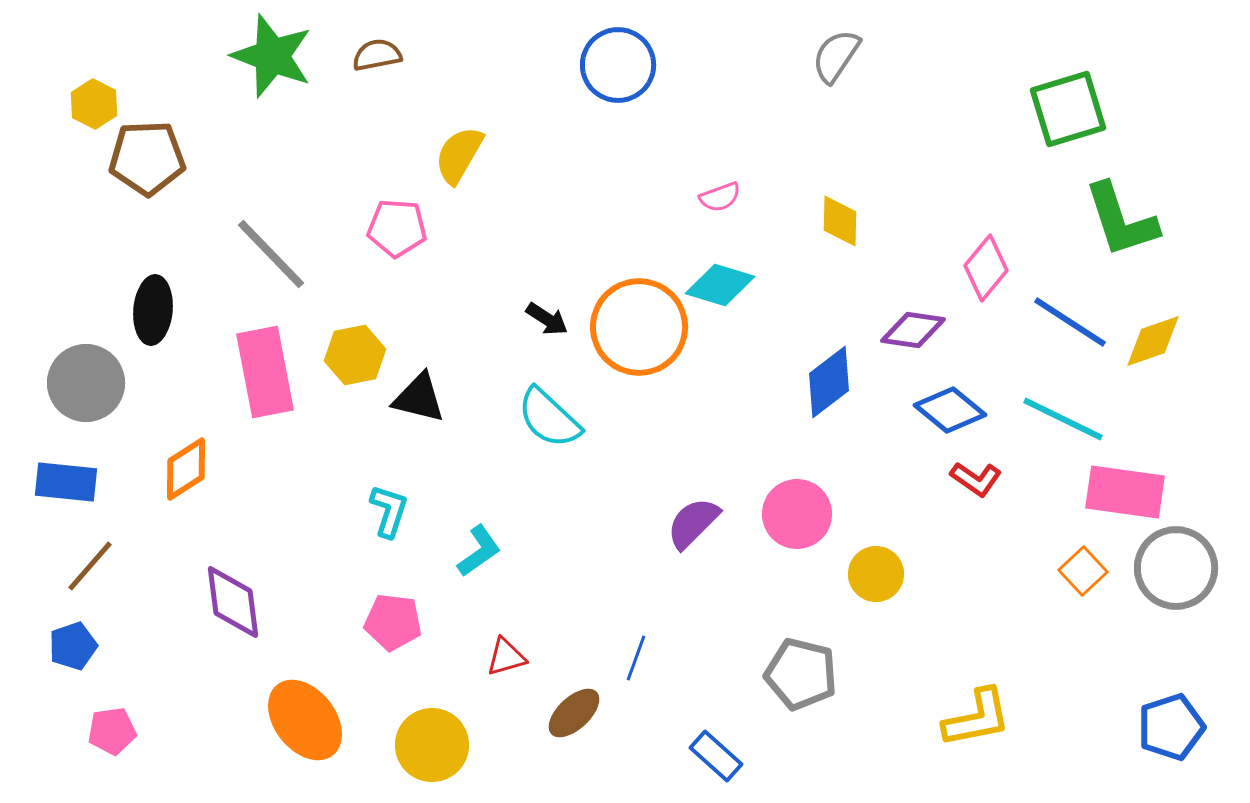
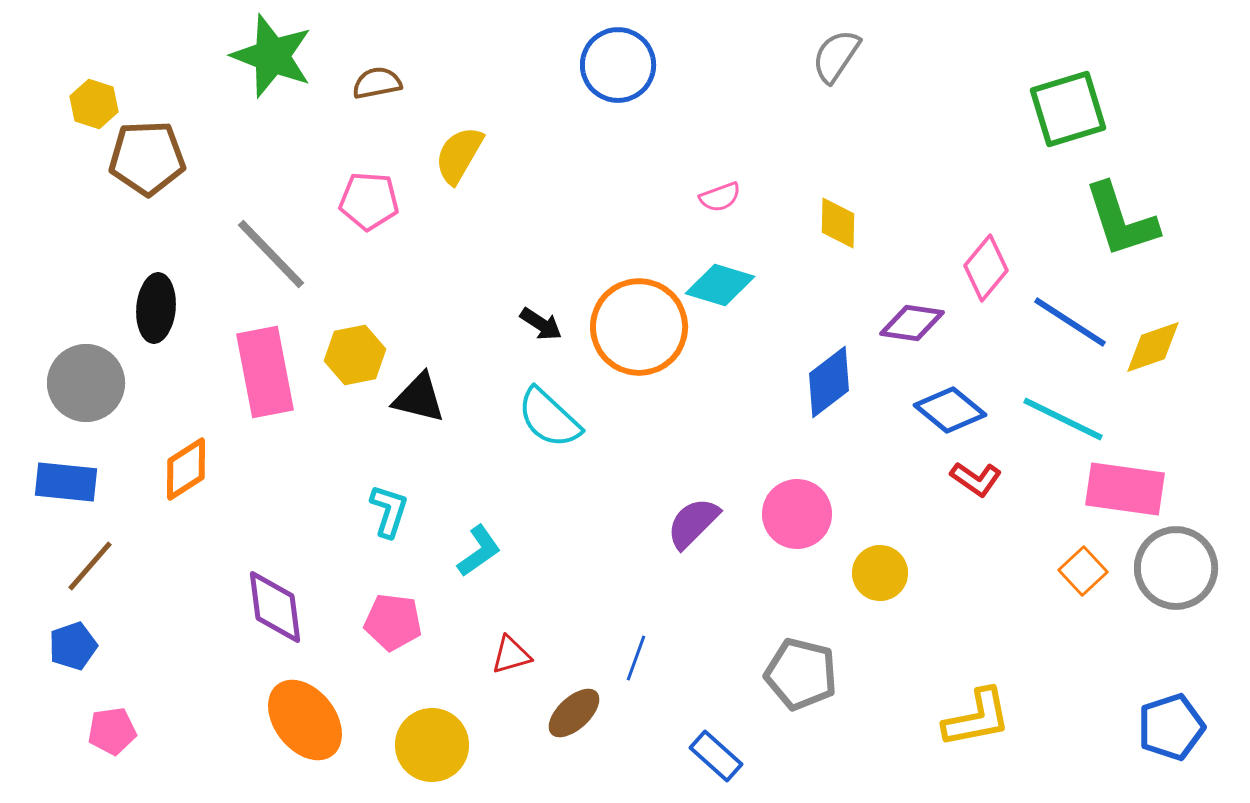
brown semicircle at (377, 55): moved 28 px down
yellow hexagon at (94, 104): rotated 9 degrees counterclockwise
yellow diamond at (840, 221): moved 2 px left, 2 px down
pink pentagon at (397, 228): moved 28 px left, 27 px up
black ellipse at (153, 310): moved 3 px right, 2 px up
black arrow at (547, 319): moved 6 px left, 5 px down
purple diamond at (913, 330): moved 1 px left, 7 px up
yellow diamond at (1153, 341): moved 6 px down
pink rectangle at (1125, 492): moved 3 px up
yellow circle at (876, 574): moved 4 px right, 1 px up
purple diamond at (233, 602): moved 42 px right, 5 px down
red triangle at (506, 657): moved 5 px right, 2 px up
